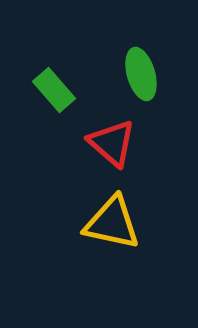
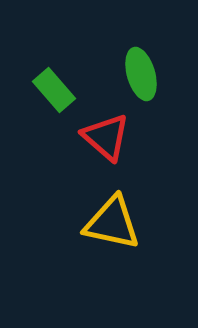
red triangle: moved 6 px left, 6 px up
